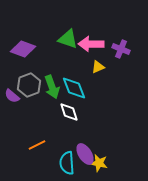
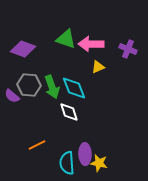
green triangle: moved 2 px left
purple cross: moved 7 px right
gray hexagon: rotated 25 degrees clockwise
purple ellipse: rotated 30 degrees clockwise
